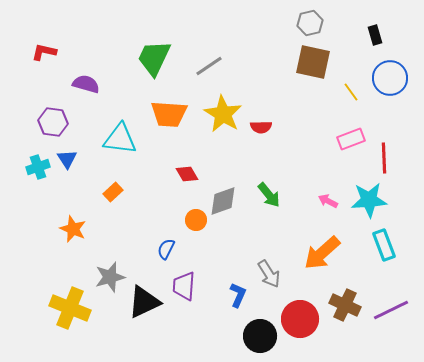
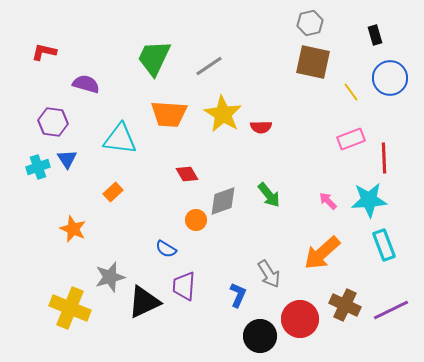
pink arrow: rotated 18 degrees clockwise
blue semicircle: rotated 85 degrees counterclockwise
